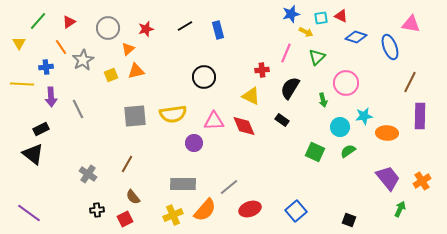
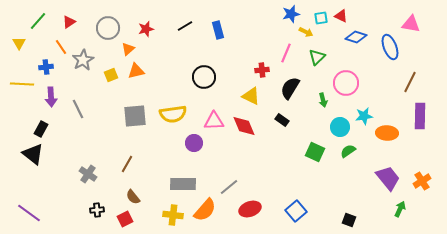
black rectangle at (41, 129): rotated 35 degrees counterclockwise
yellow cross at (173, 215): rotated 30 degrees clockwise
